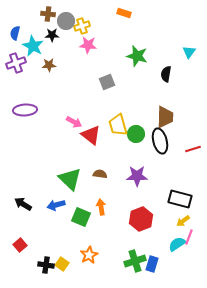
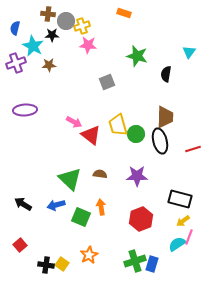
blue semicircle: moved 5 px up
